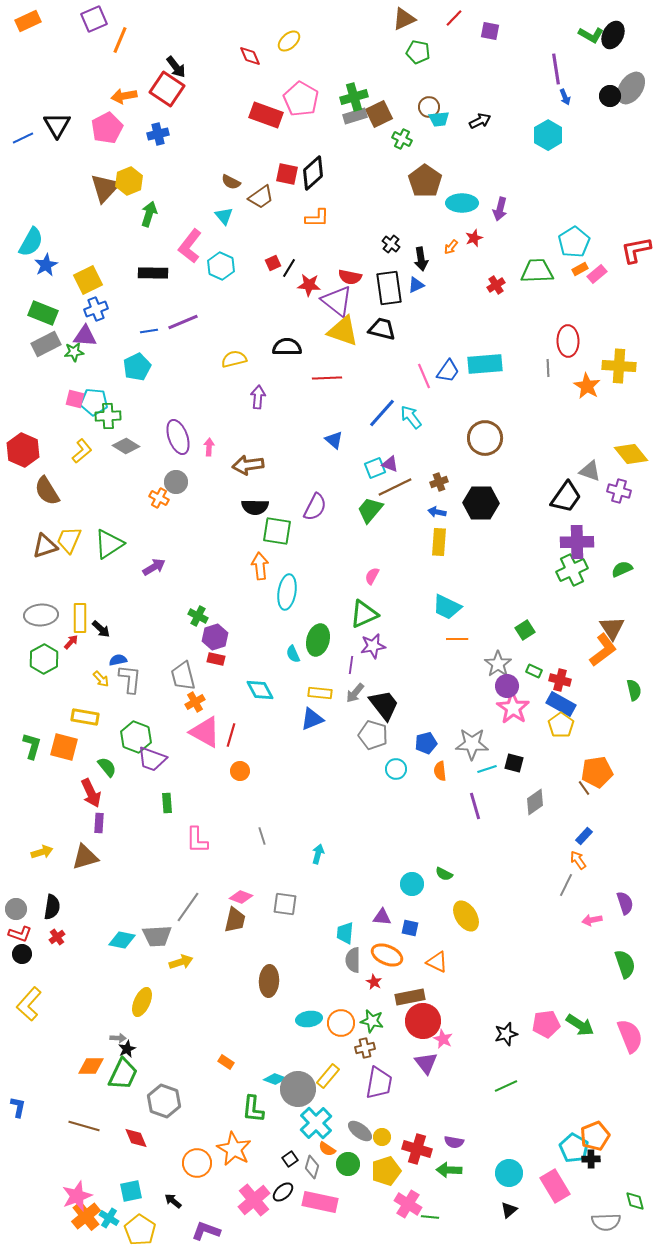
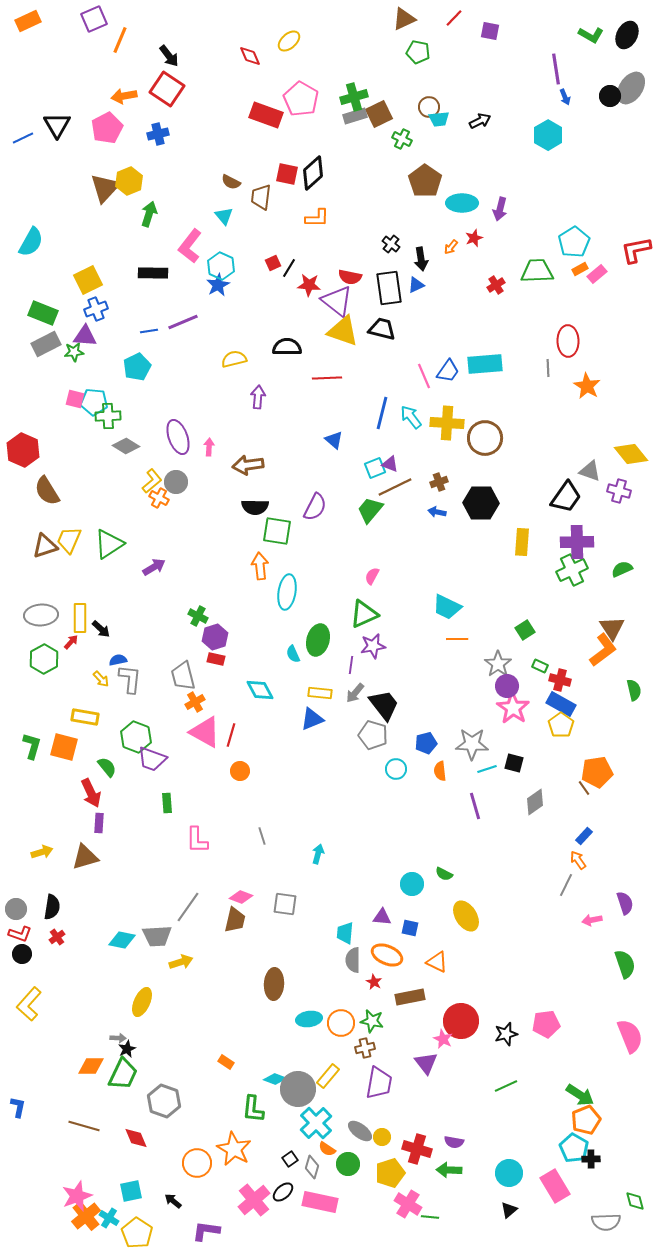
black ellipse at (613, 35): moved 14 px right
black arrow at (176, 67): moved 7 px left, 11 px up
brown trapezoid at (261, 197): rotated 132 degrees clockwise
blue star at (46, 265): moved 172 px right, 20 px down
yellow cross at (619, 366): moved 172 px left, 57 px down
blue line at (382, 413): rotated 28 degrees counterclockwise
yellow L-shape at (82, 451): moved 70 px right, 30 px down
yellow rectangle at (439, 542): moved 83 px right
green rectangle at (534, 671): moved 6 px right, 5 px up
brown ellipse at (269, 981): moved 5 px right, 3 px down
red circle at (423, 1021): moved 38 px right
green arrow at (580, 1025): moved 70 px down
orange pentagon at (595, 1136): moved 9 px left, 16 px up
yellow pentagon at (386, 1171): moved 4 px right, 2 px down
yellow pentagon at (140, 1230): moved 3 px left, 3 px down
purple L-shape at (206, 1231): rotated 12 degrees counterclockwise
